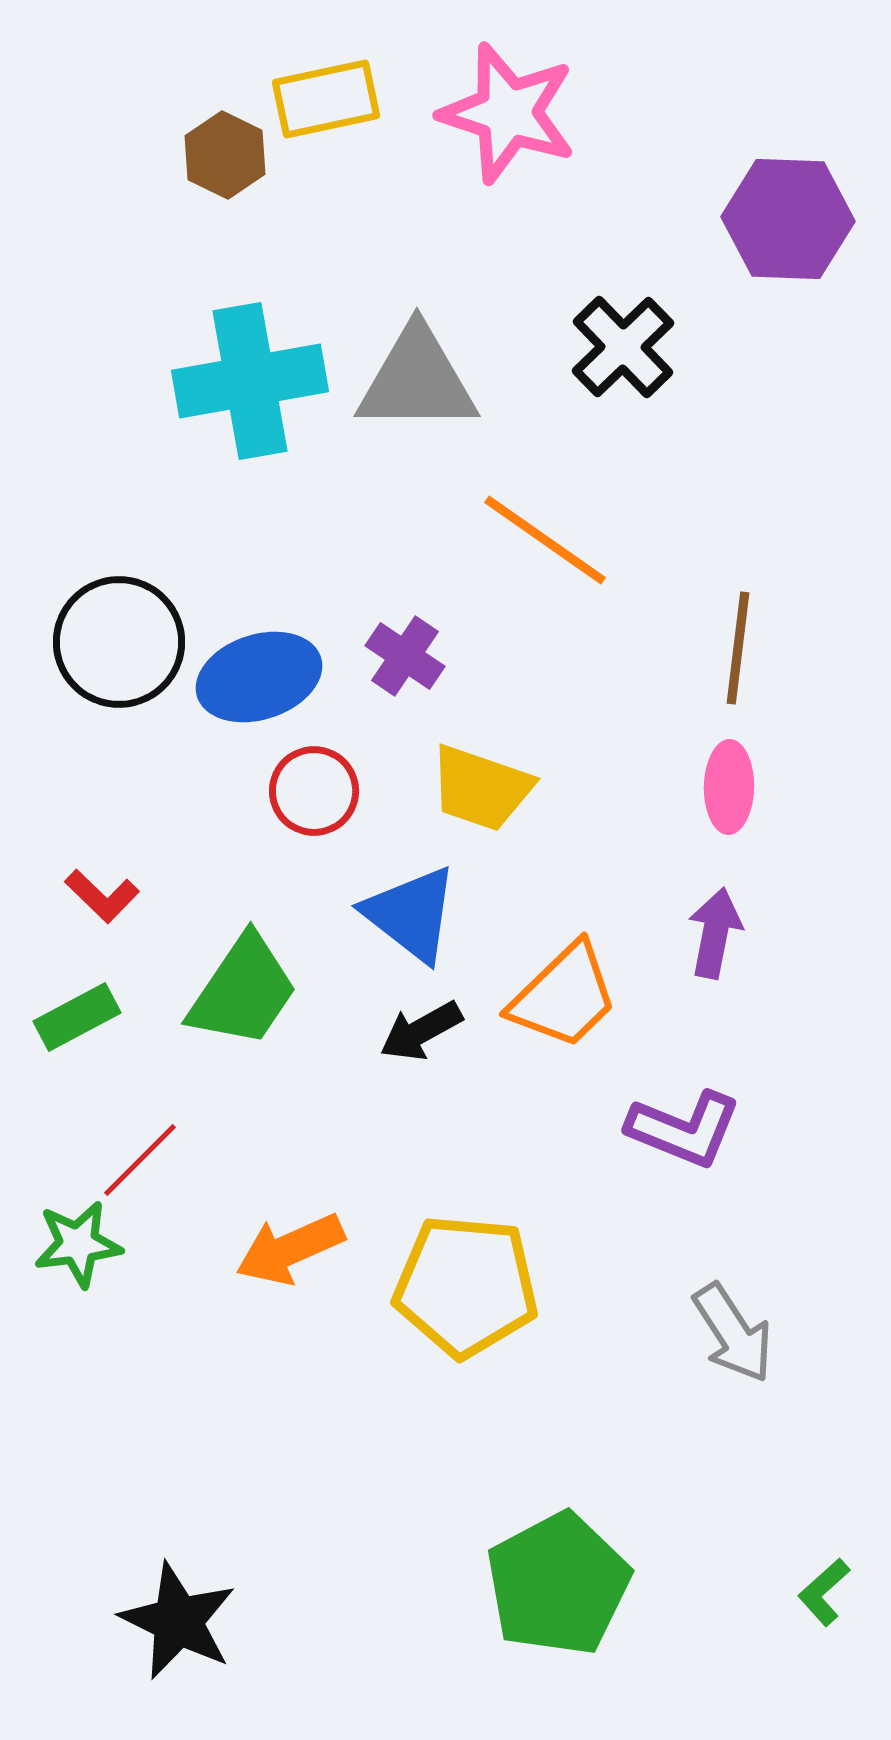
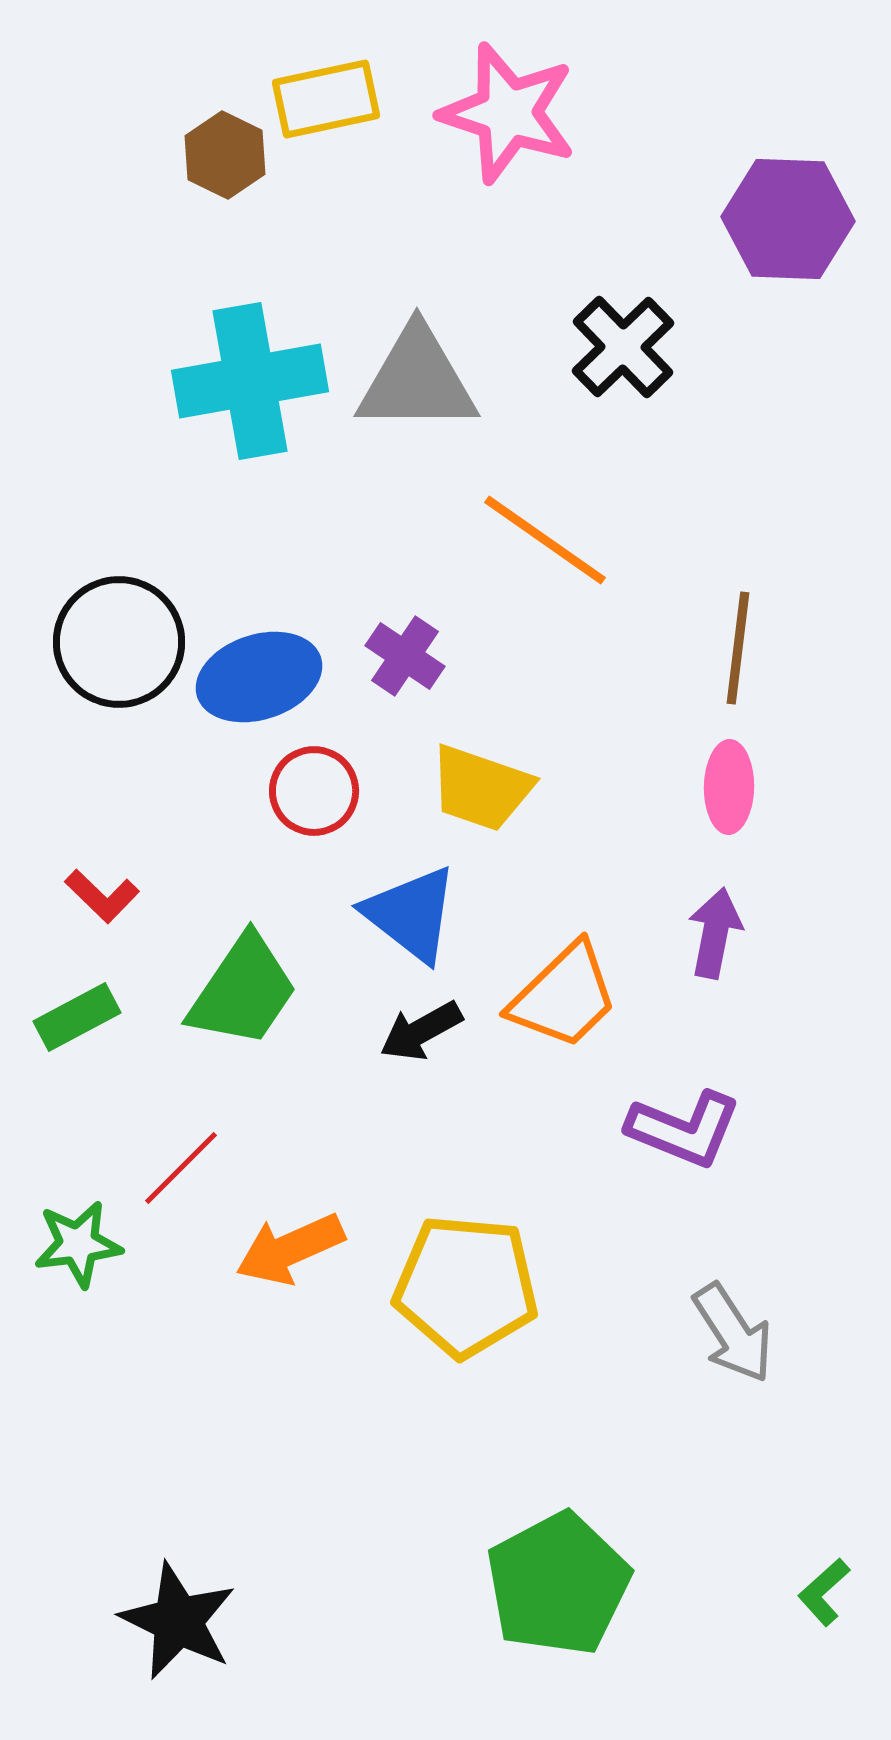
red line: moved 41 px right, 8 px down
